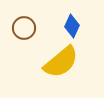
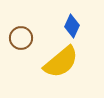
brown circle: moved 3 px left, 10 px down
